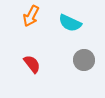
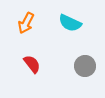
orange arrow: moved 5 px left, 7 px down
gray circle: moved 1 px right, 6 px down
